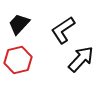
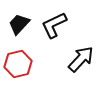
black L-shape: moved 9 px left, 5 px up; rotated 8 degrees clockwise
red hexagon: moved 4 px down
